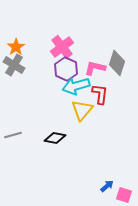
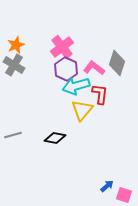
orange star: moved 2 px up; rotated 12 degrees clockwise
pink L-shape: moved 1 px left; rotated 25 degrees clockwise
